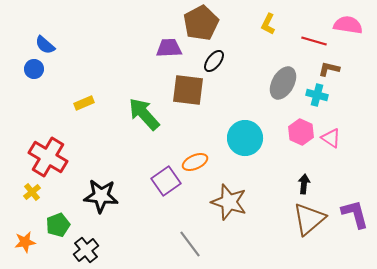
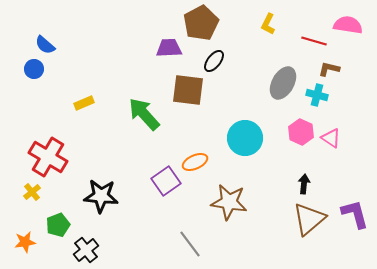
brown star: rotated 9 degrees counterclockwise
